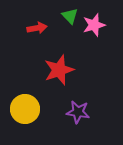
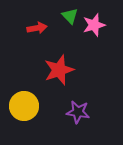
yellow circle: moved 1 px left, 3 px up
